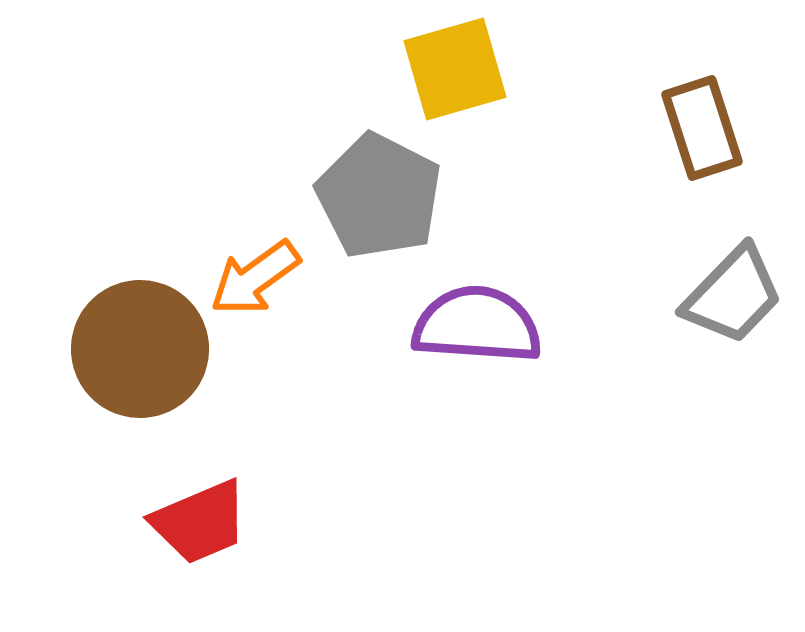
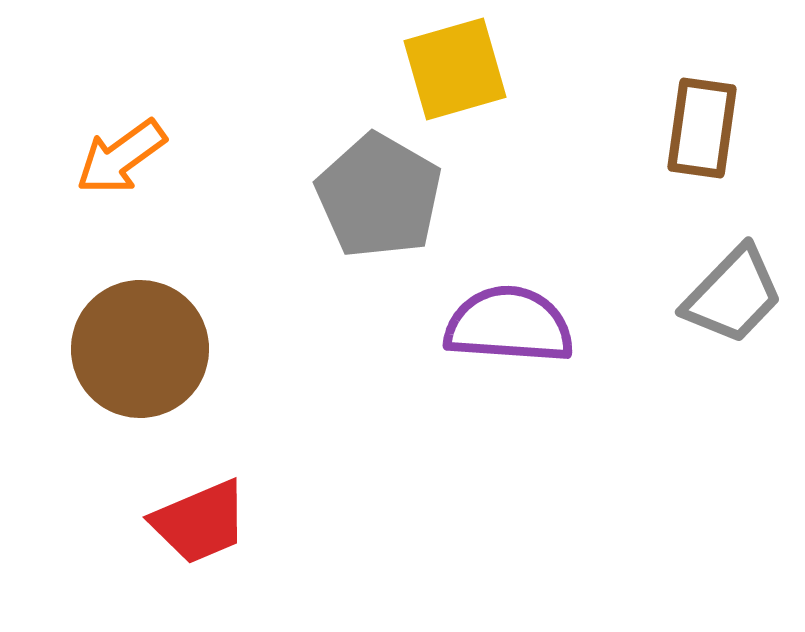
brown rectangle: rotated 26 degrees clockwise
gray pentagon: rotated 3 degrees clockwise
orange arrow: moved 134 px left, 121 px up
purple semicircle: moved 32 px right
